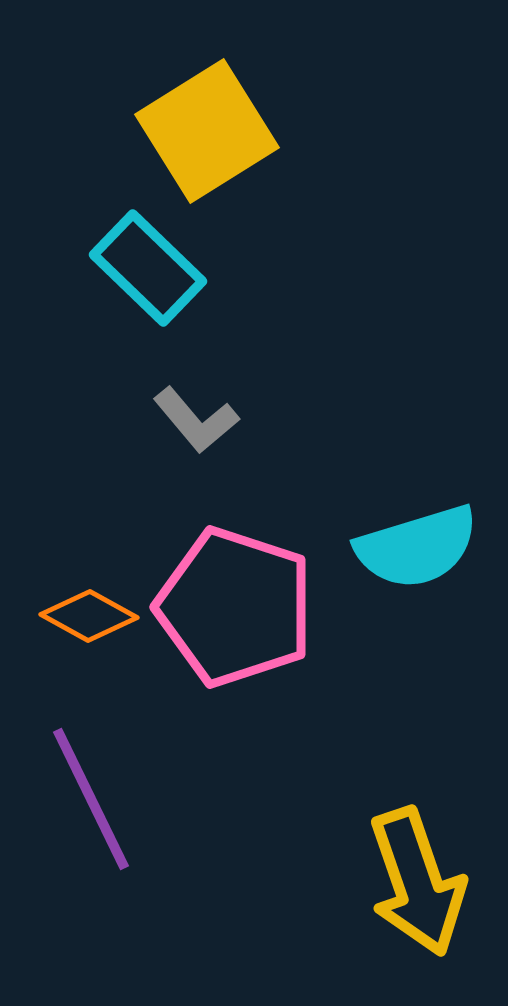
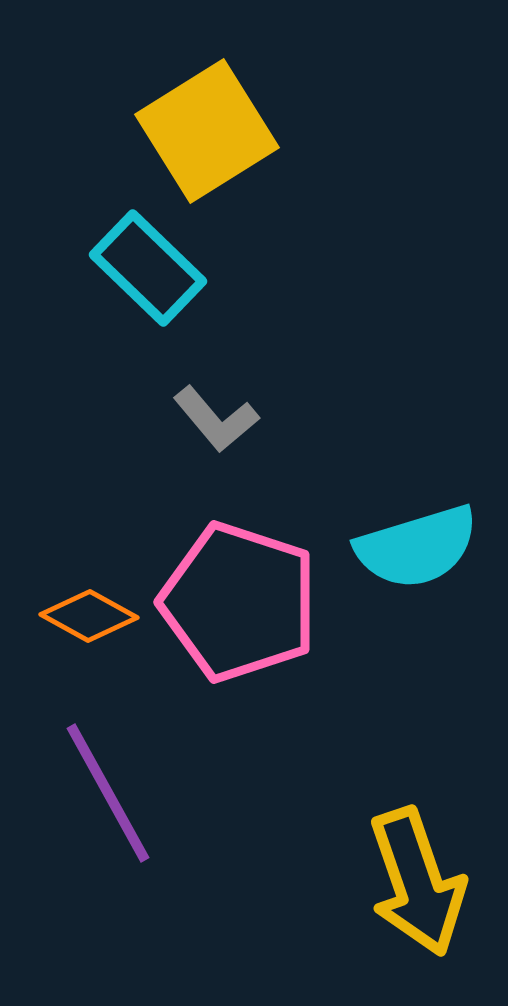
gray L-shape: moved 20 px right, 1 px up
pink pentagon: moved 4 px right, 5 px up
purple line: moved 17 px right, 6 px up; rotated 3 degrees counterclockwise
